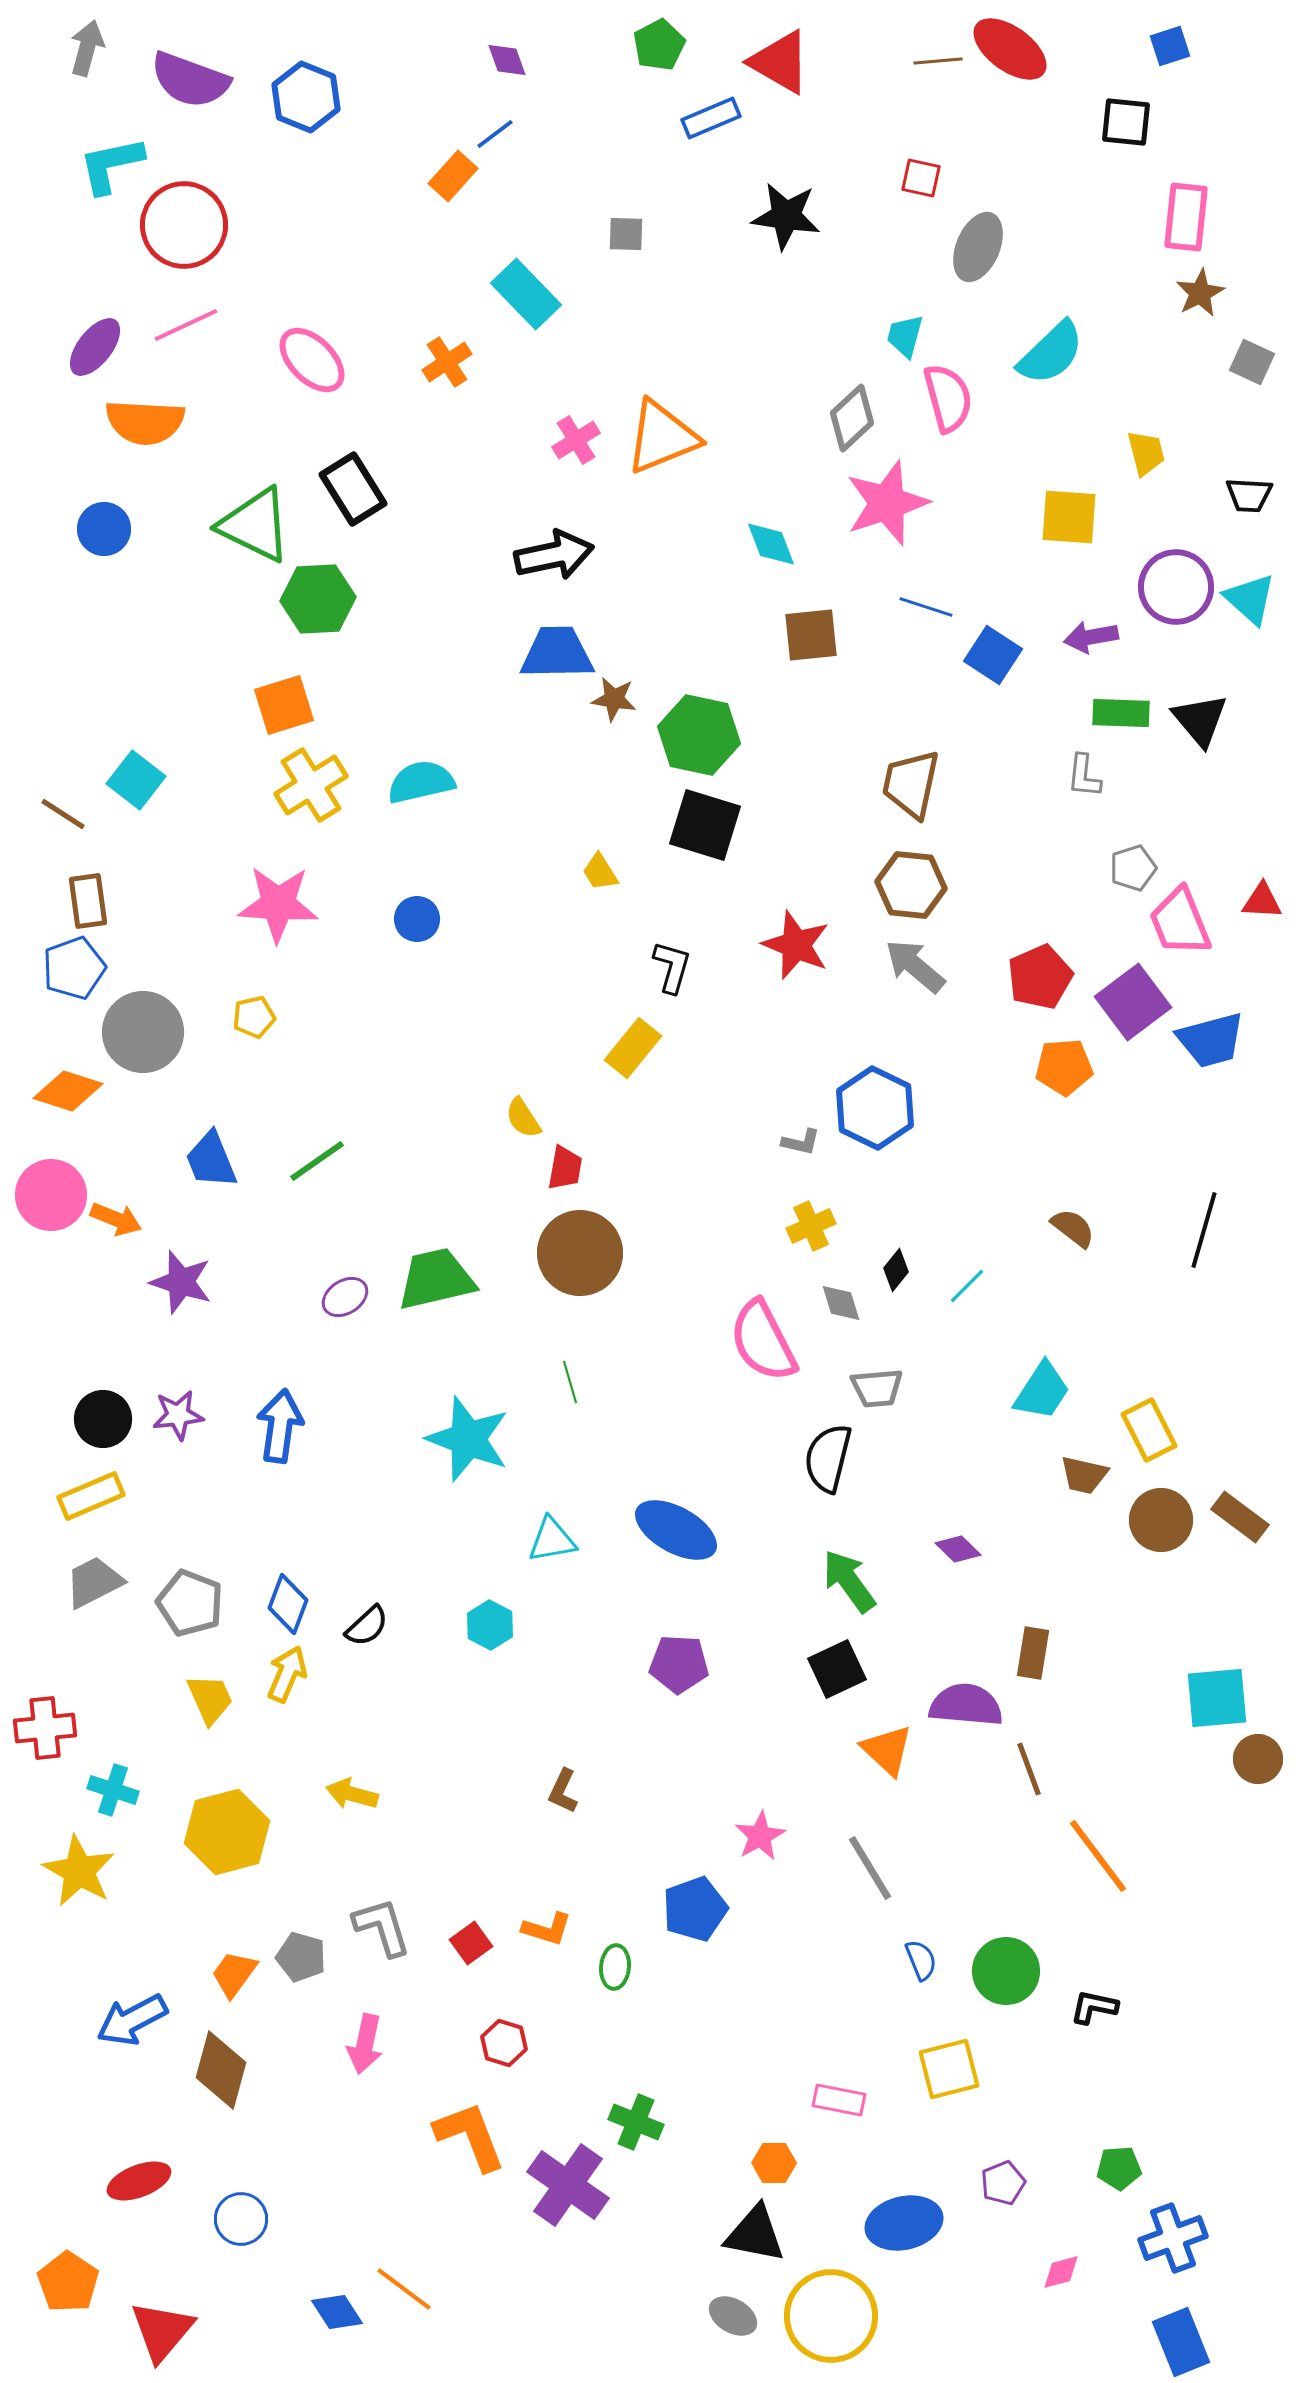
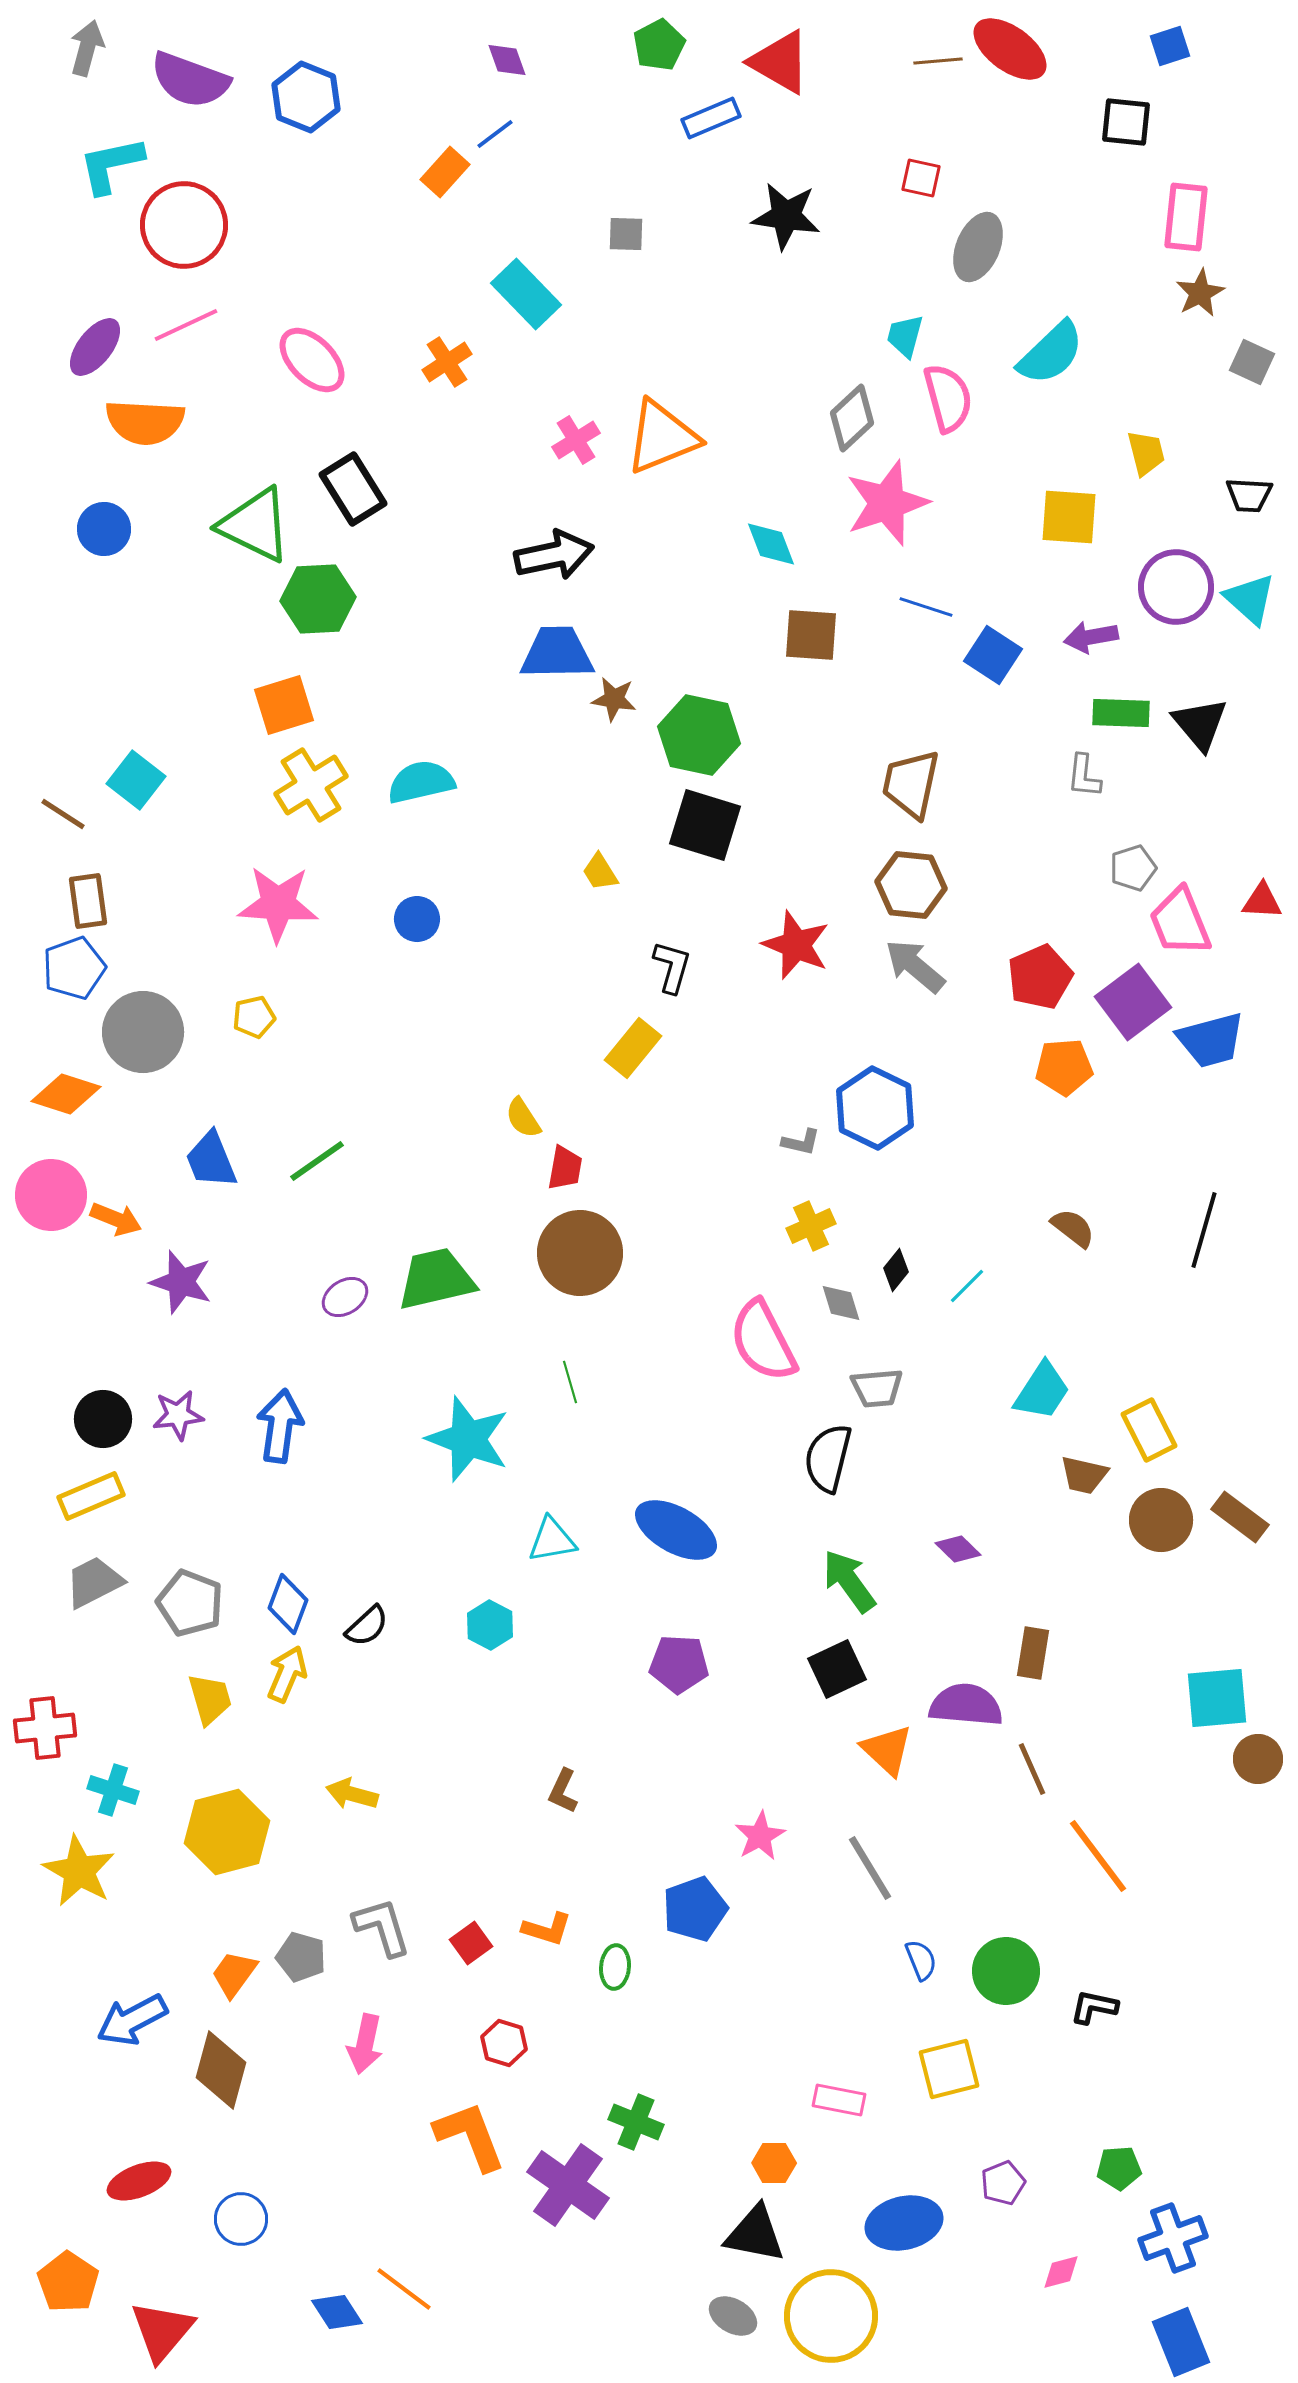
orange rectangle at (453, 176): moved 8 px left, 4 px up
brown square at (811, 635): rotated 10 degrees clockwise
black triangle at (1200, 720): moved 4 px down
orange diamond at (68, 1091): moved 2 px left, 3 px down
yellow trapezoid at (210, 1699): rotated 8 degrees clockwise
brown line at (1029, 1769): moved 3 px right; rotated 4 degrees counterclockwise
